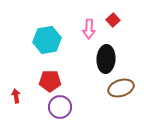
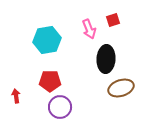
red square: rotated 24 degrees clockwise
pink arrow: rotated 24 degrees counterclockwise
